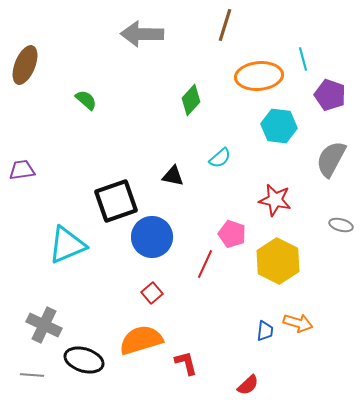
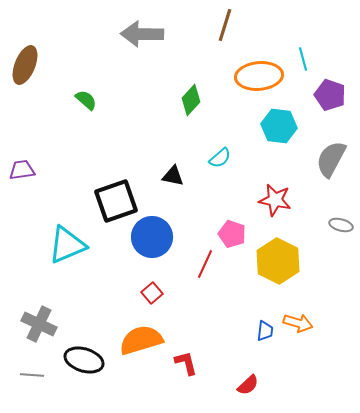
gray cross: moved 5 px left, 1 px up
